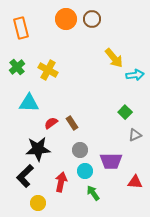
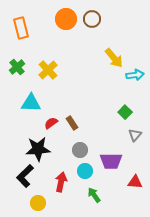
yellow cross: rotated 18 degrees clockwise
cyan triangle: moved 2 px right
gray triangle: rotated 24 degrees counterclockwise
green arrow: moved 1 px right, 2 px down
